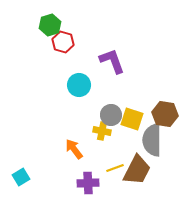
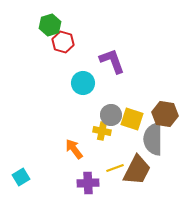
cyan circle: moved 4 px right, 2 px up
gray semicircle: moved 1 px right, 1 px up
